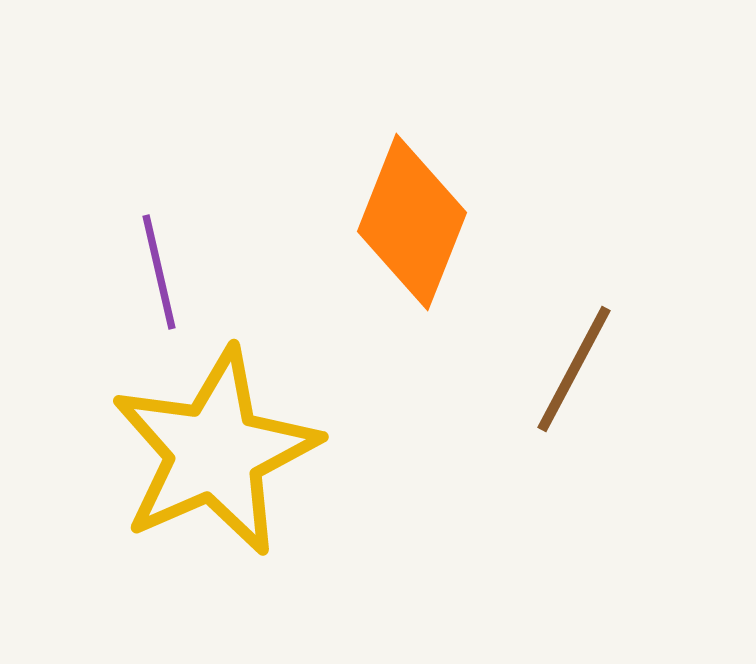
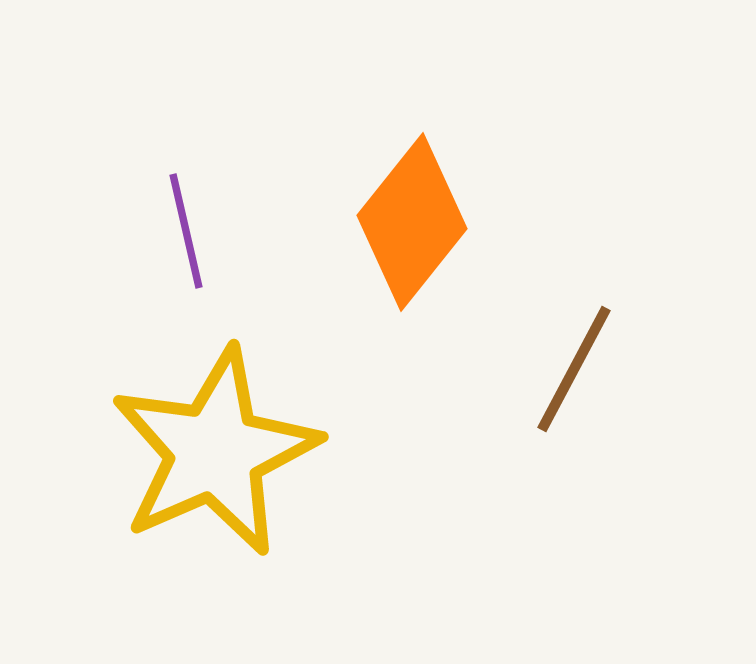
orange diamond: rotated 17 degrees clockwise
purple line: moved 27 px right, 41 px up
